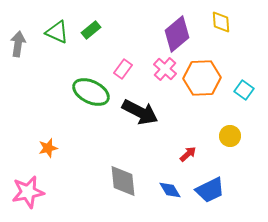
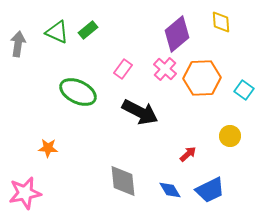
green rectangle: moved 3 px left
green ellipse: moved 13 px left
orange star: rotated 18 degrees clockwise
pink star: moved 3 px left, 1 px down
